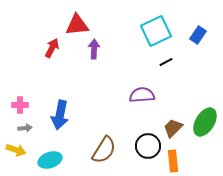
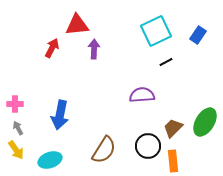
pink cross: moved 5 px left, 1 px up
gray arrow: moved 7 px left; rotated 112 degrees counterclockwise
yellow arrow: rotated 36 degrees clockwise
